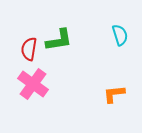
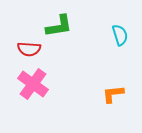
green L-shape: moved 14 px up
red semicircle: rotated 95 degrees counterclockwise
orange L-shape: moved 1 px left
